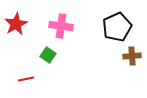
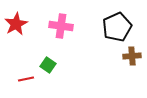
green square: moved 10 px down
